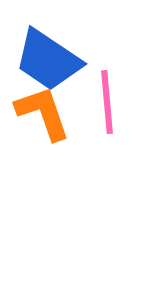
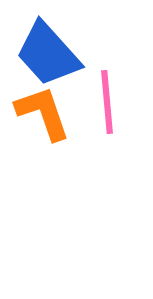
blue trapezoid: moved 6 px up; rotated 14 degrees clockwise
